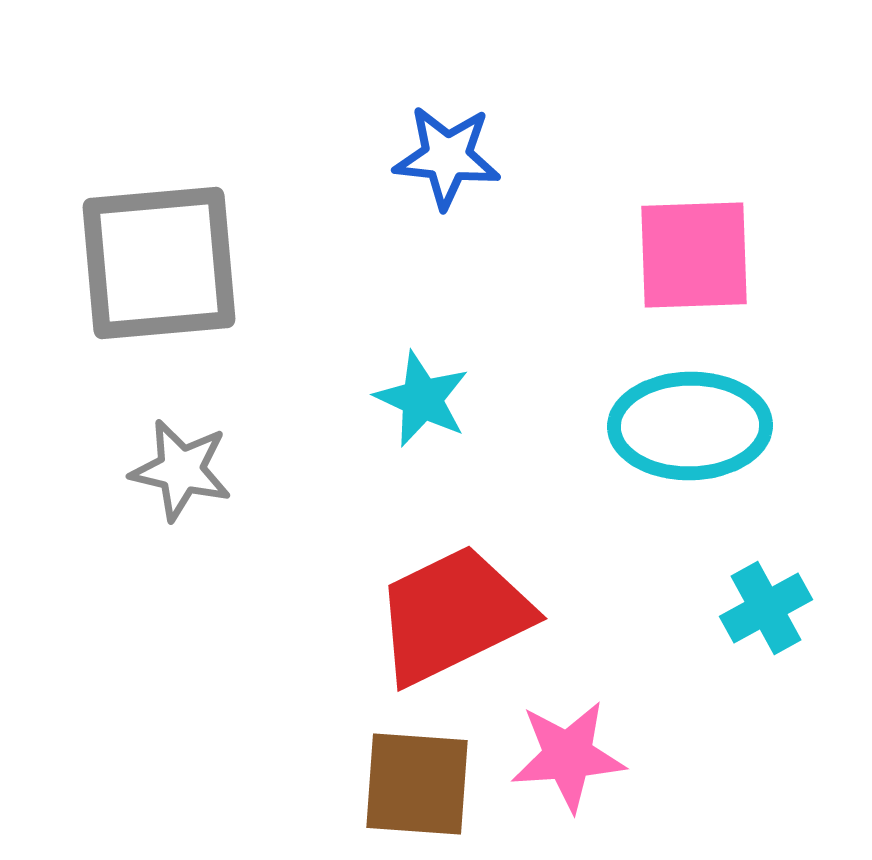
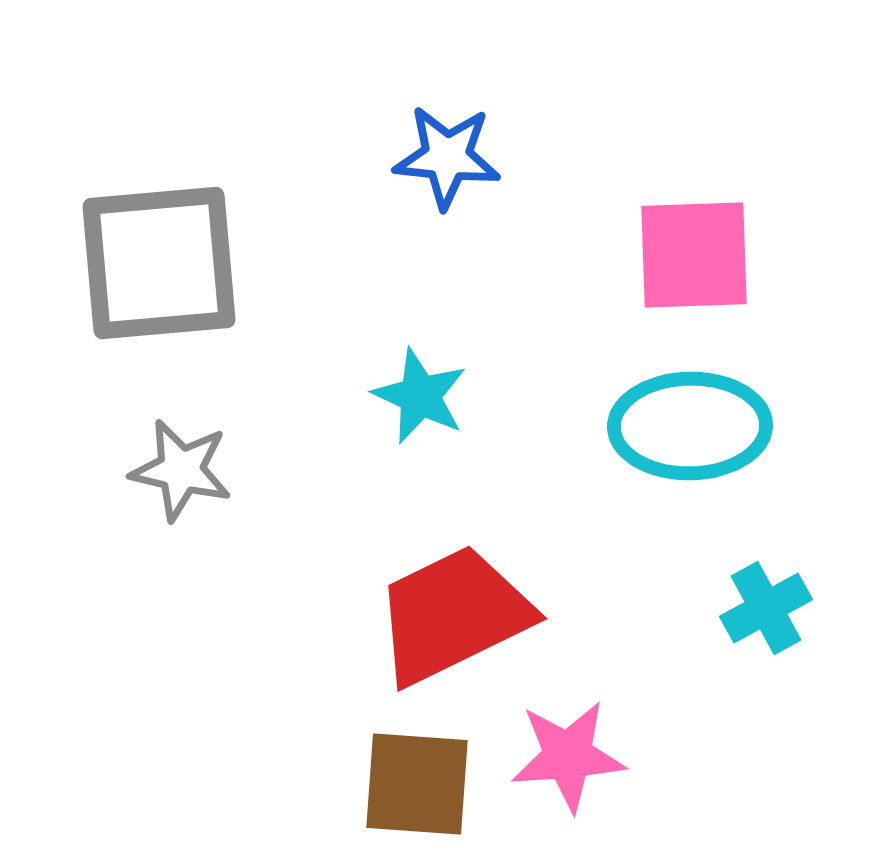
cyan star: moved 2 px left, 3 px up
